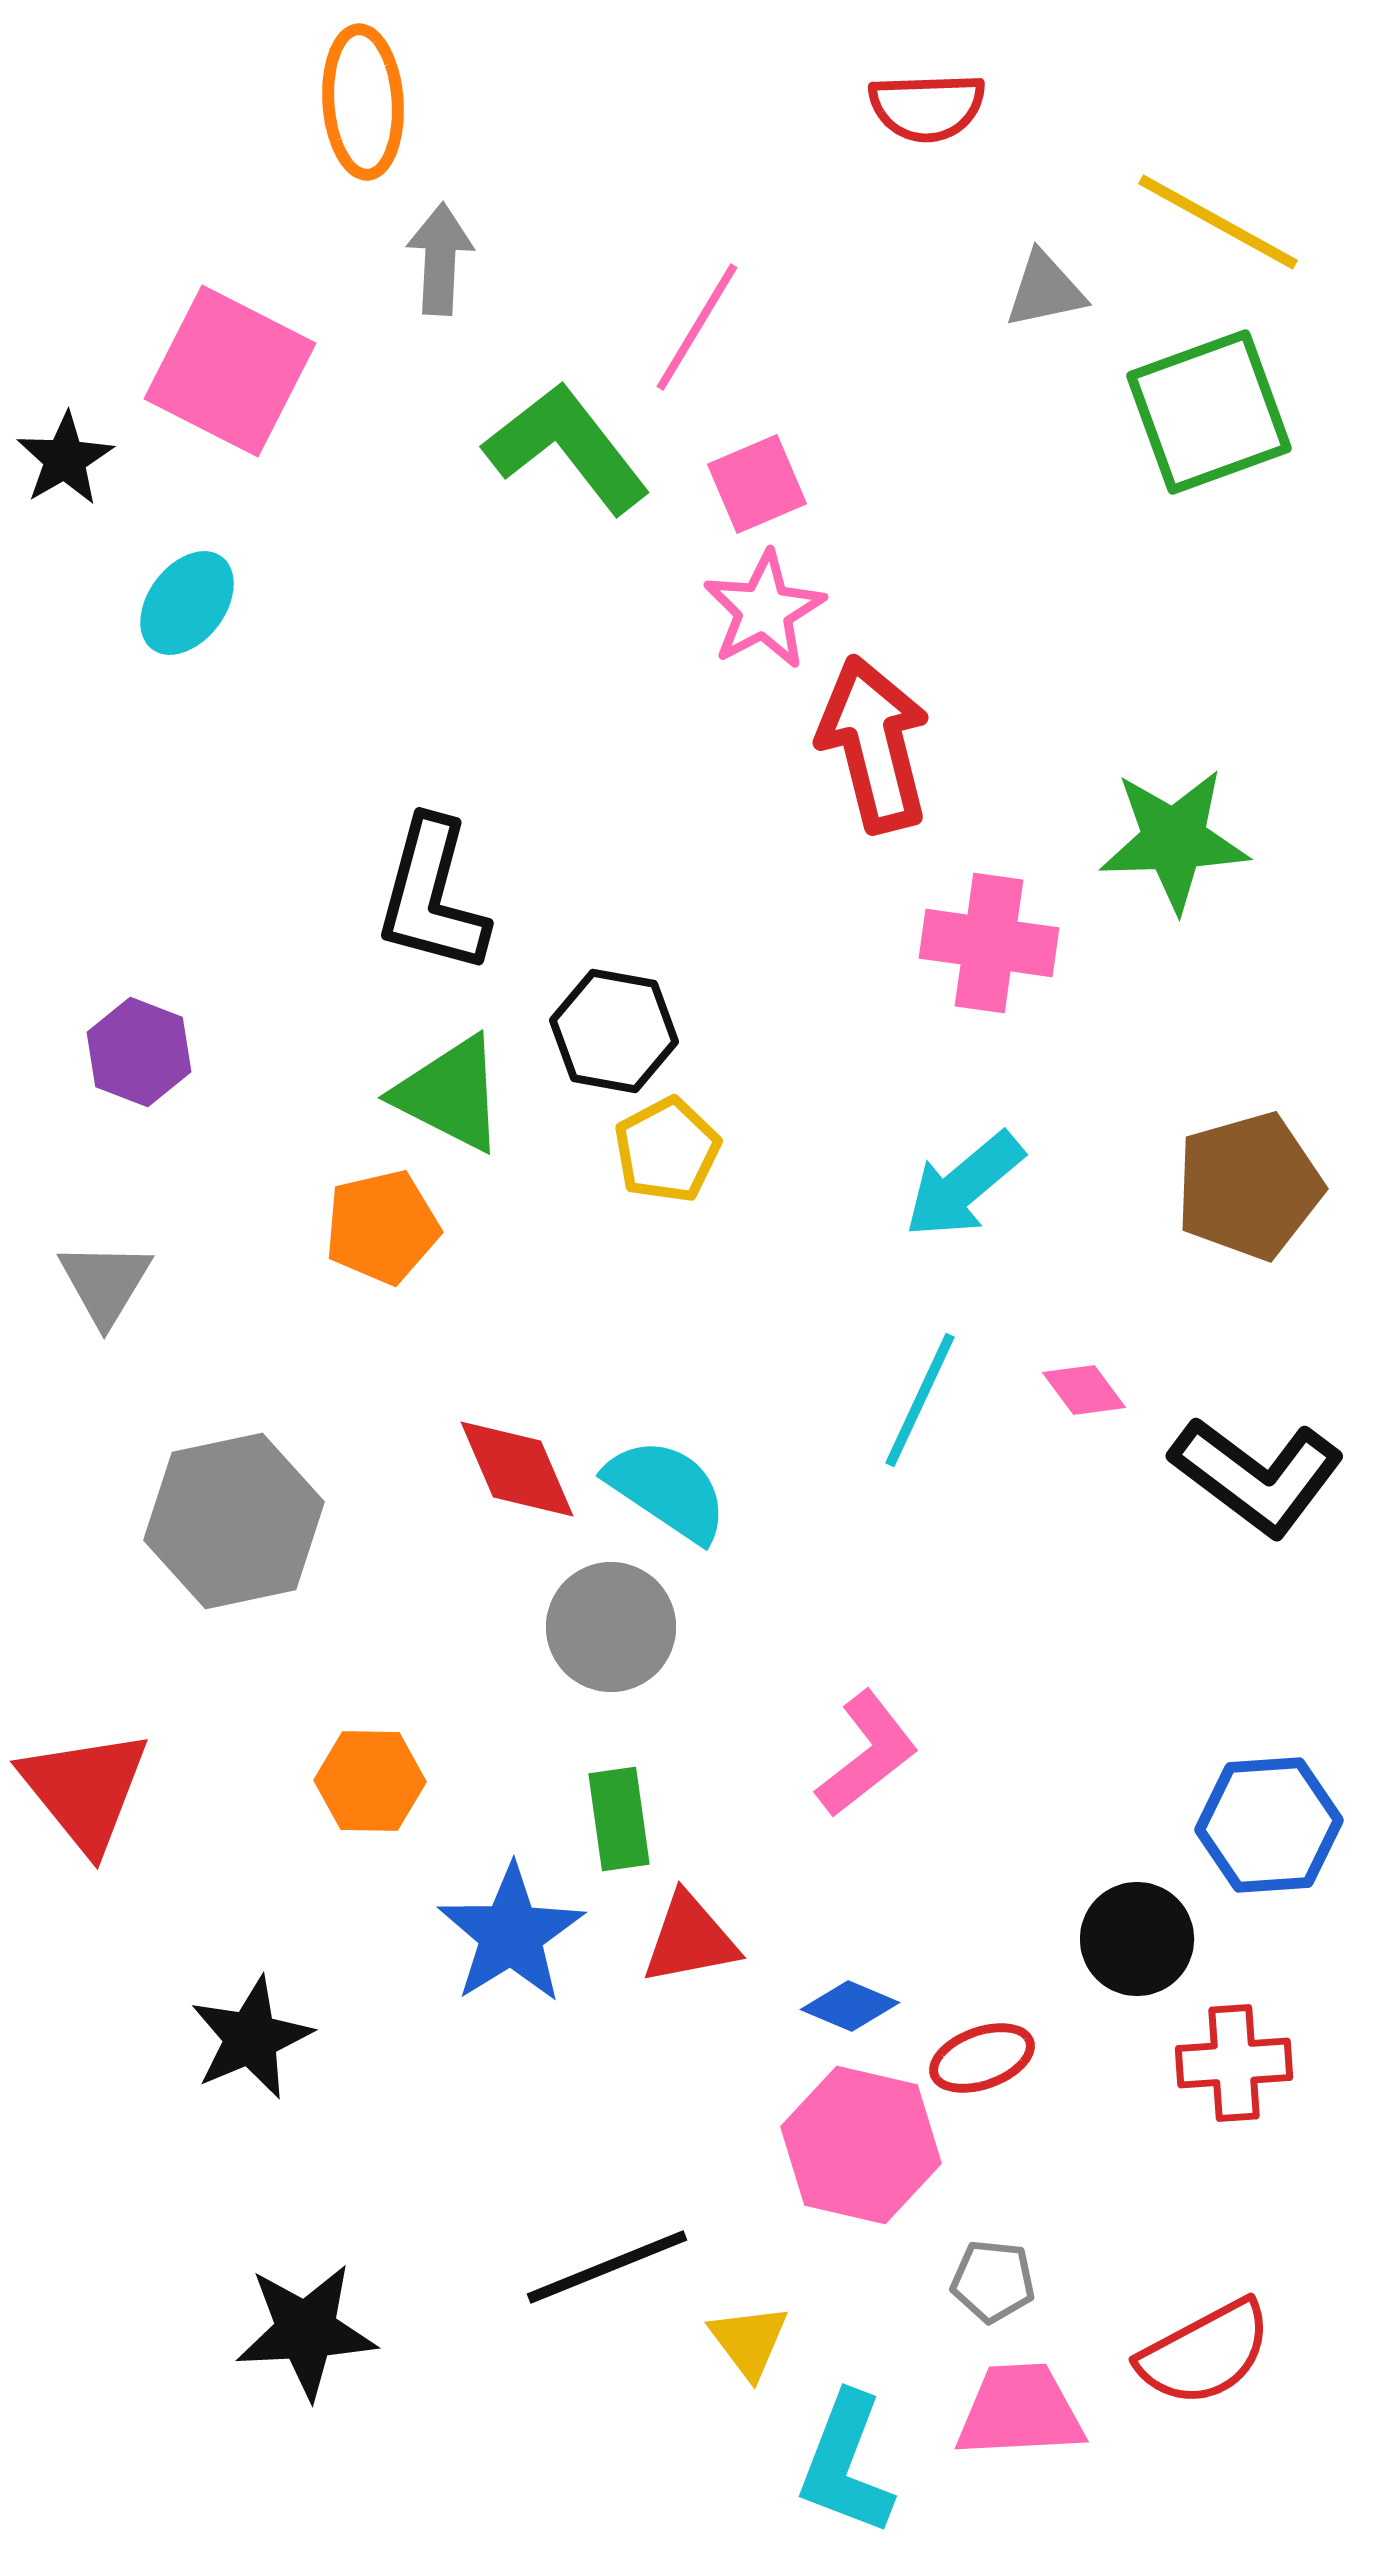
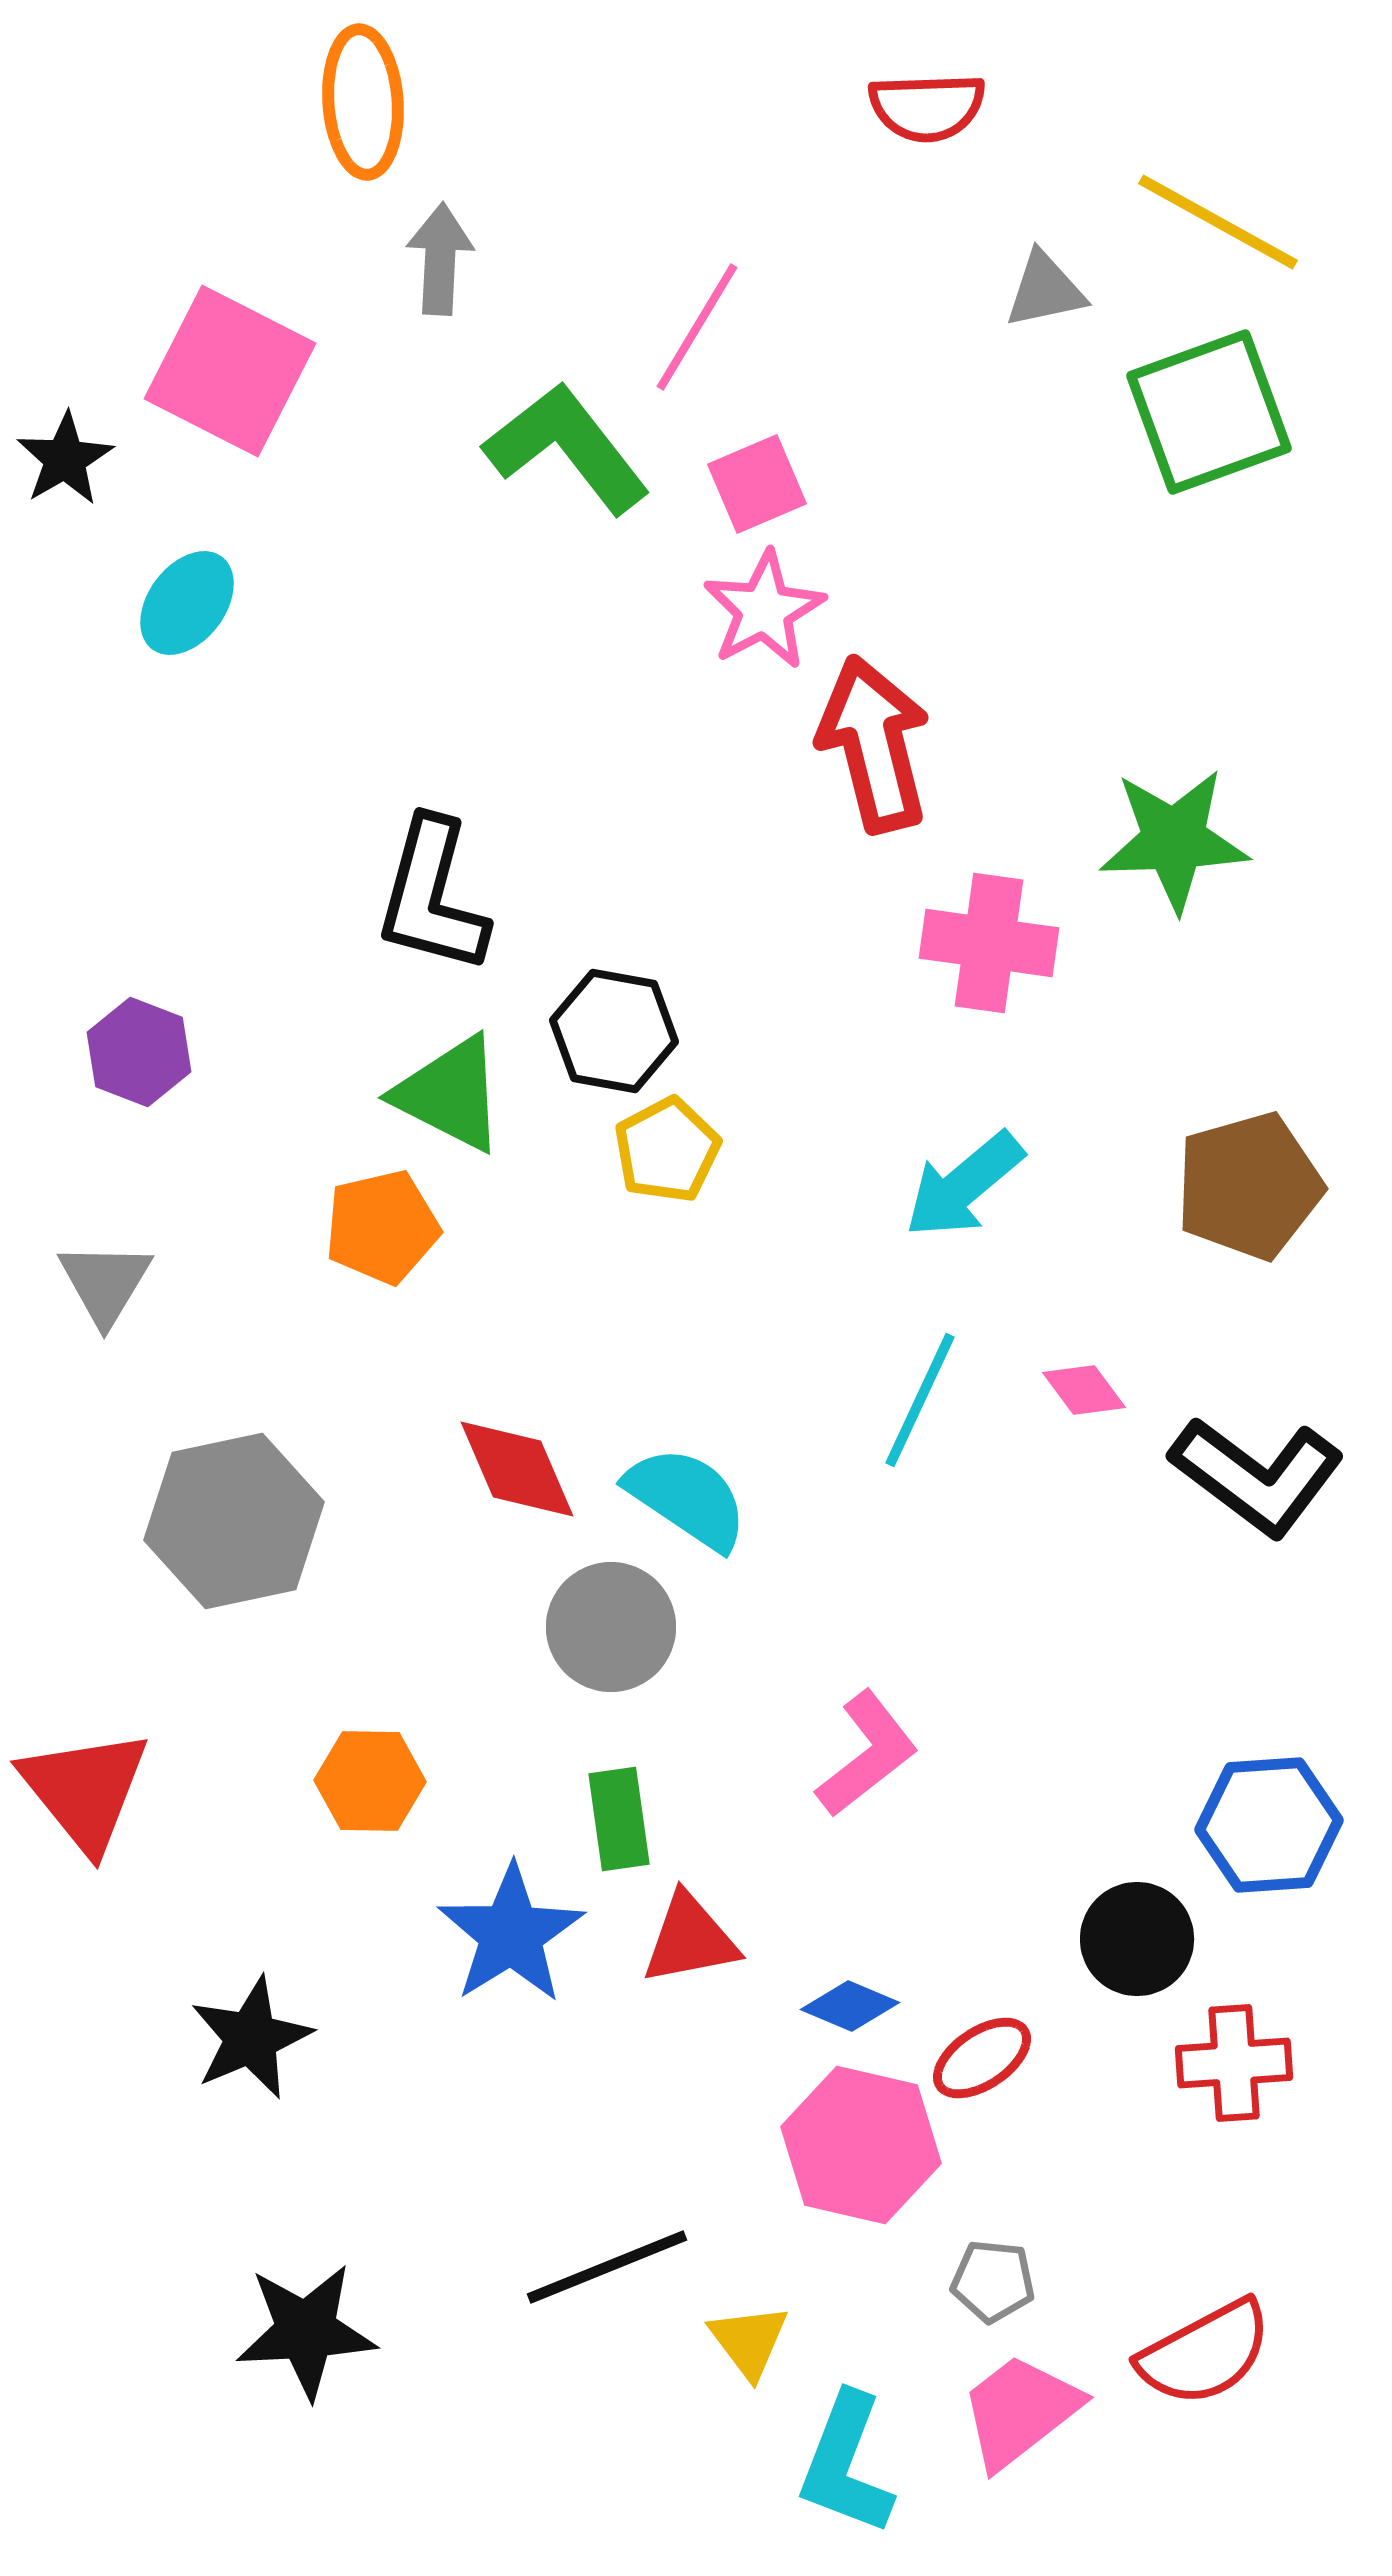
cyan semicircle at (667, 1490): moved 20 px right, 8 px down
red ellipse at (982, 2058): rotated 14 degrees counterclockwise
pink trapezoid at (1020, 2411): rotated 35 degrees counterclockwise
